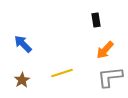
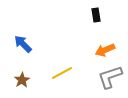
black rectangle: moved 5 px up
orange arrow: rotated 24 degrees clockwise
yellow line: rotated 10 degrees counterclockwise
gray L-shape: rotated 12 degrees counterclockwise
